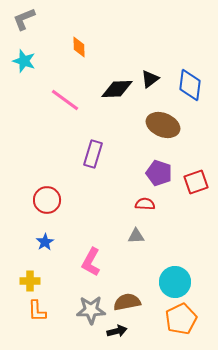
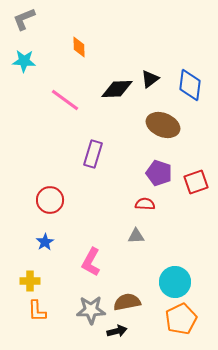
cyan star: rotated 15 degrees counterclockwise
red circle: moved 3 px right
